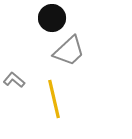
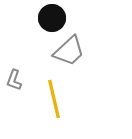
gray L-shape: rotated 110 degrees counterclockwise
